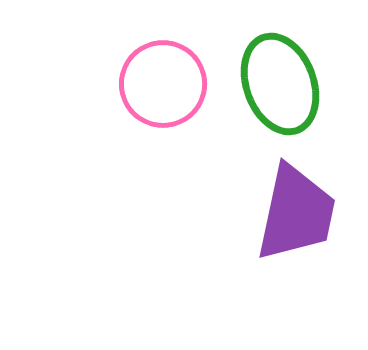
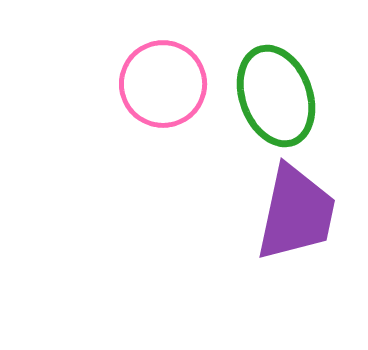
green ellipse: moved 4 px left, 12 px down
